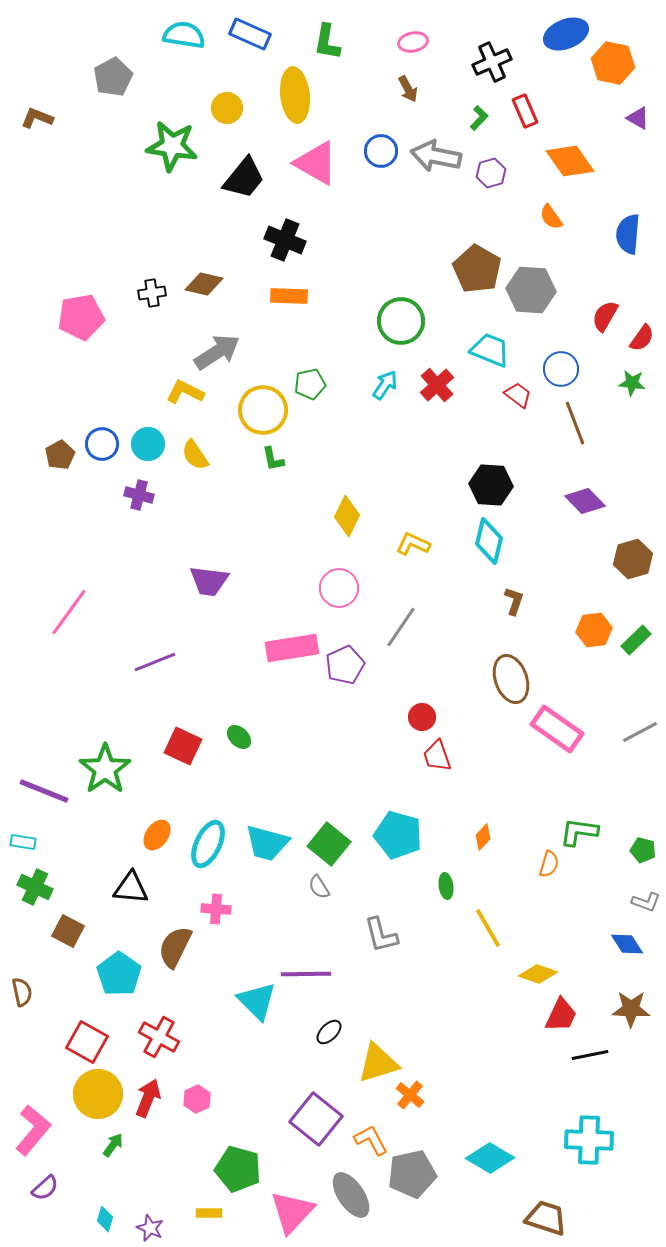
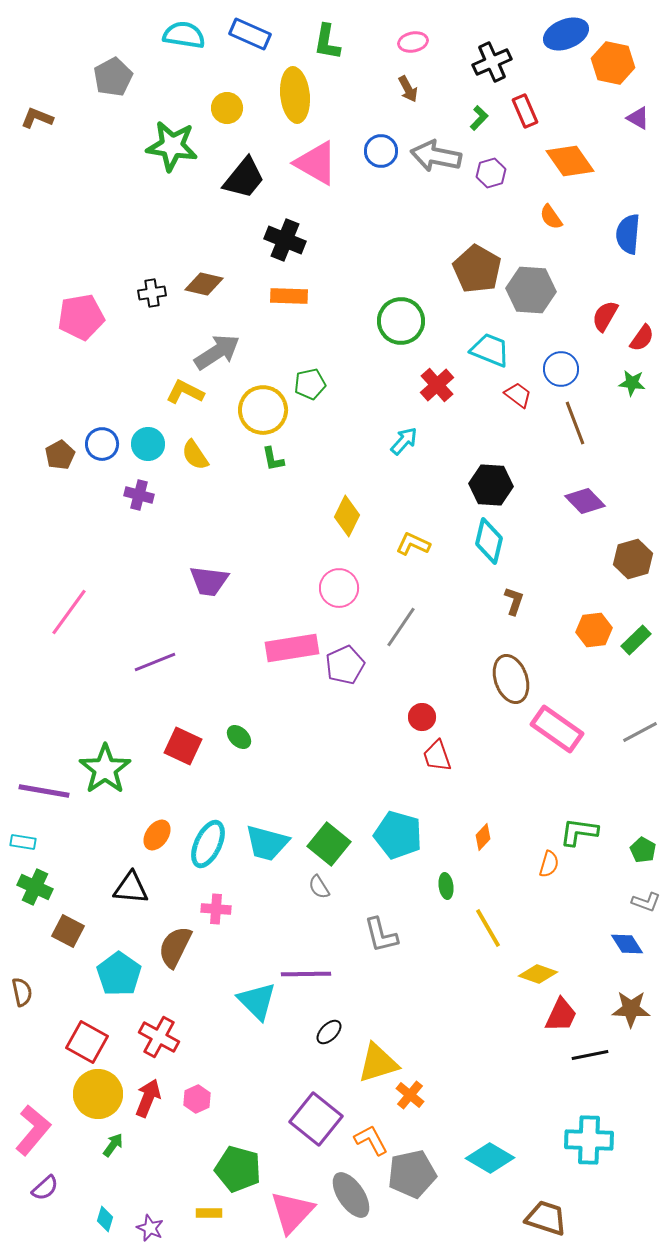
cyan arrow at (385, 385): moved 19 px right, 56 px down; rotated 8 degrees clockwise
purple line at (44, 791): rotated 12 degrees counterclockwise
green pentagon at (643, 850): rotated 15 degrees clockwise
